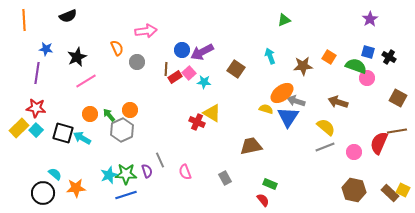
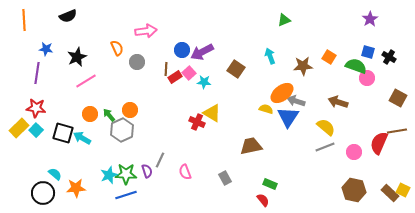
gray line at (160, 160): rotated 49 degrees clockwise
